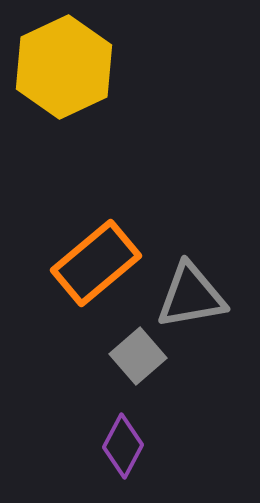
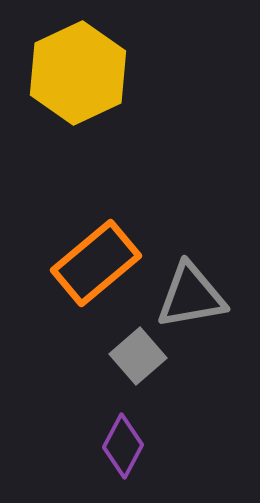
yellow hexagon: moved 14 px right, 6 px down
